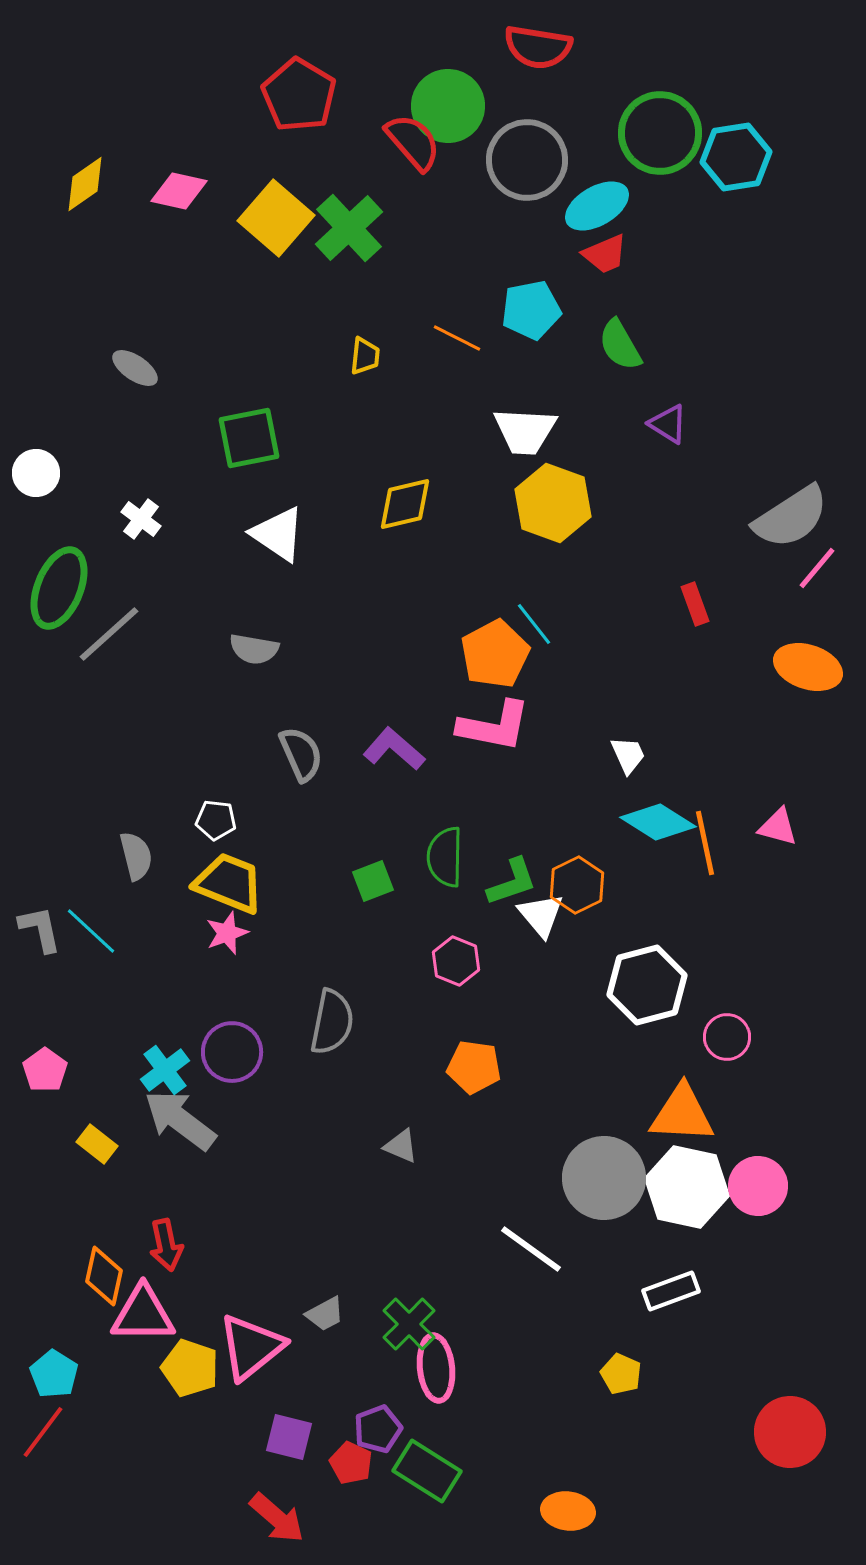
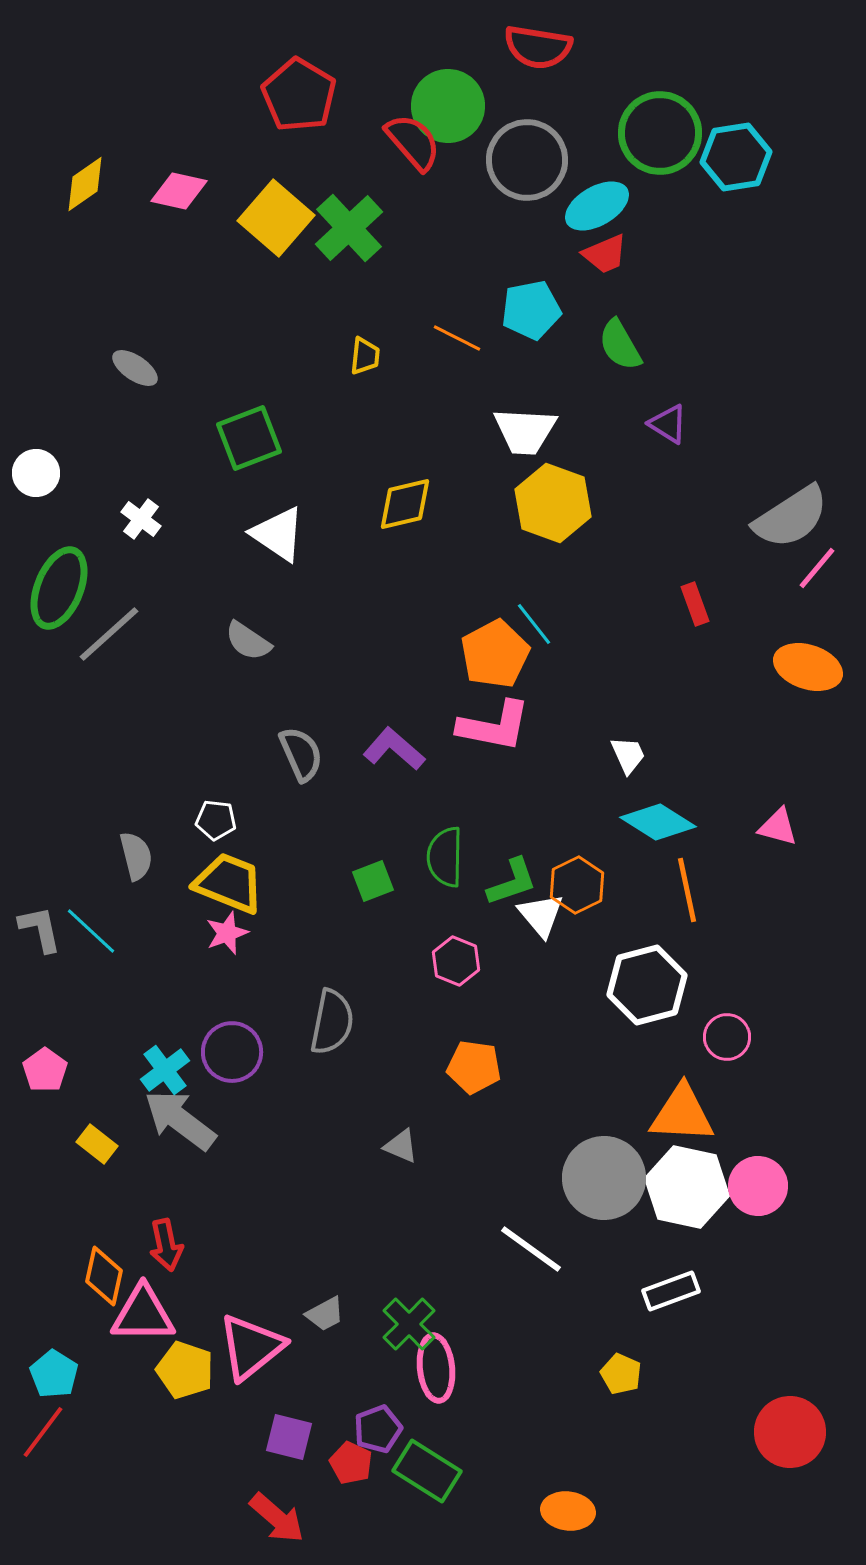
green square at (249, 438): rotated 10 degrees counterclockwise
gray semicircle at (254, 649): moved 6 px left, 8 px up; rotated 24 degrees clockwise
orange line at (705, 843): moved 18 px left, 47 px down
yellow pentagon at (190, 1368): moved 5 px left, 2 px down
